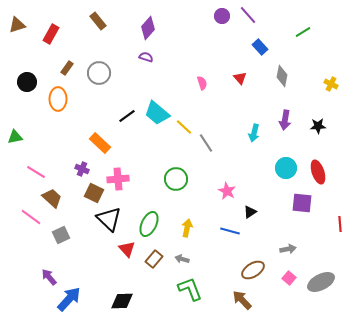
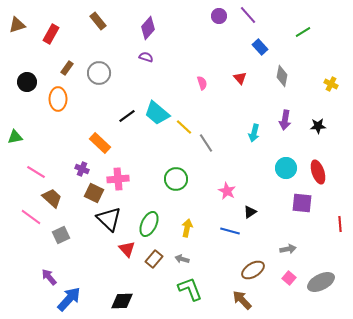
purple circle at (222, 16): moved 3 px left
